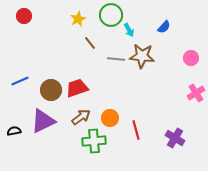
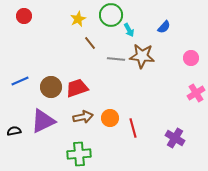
brown circle: moved 3 px up
brown arrow: moved 2 px right; rotated 24 degrees clockwise
red line: moved 3 px left, 2 px up
green cross: moved 15 px left, 13 px down
